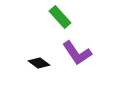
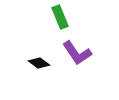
green rectangle: rotated 20 degrees clockwise
